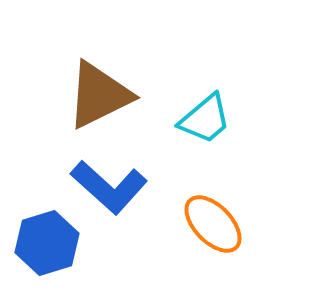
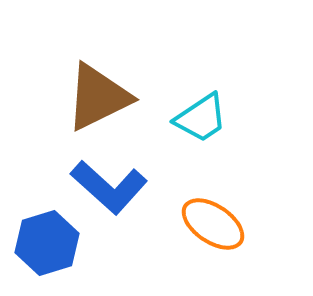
brown triangle: moved 1 px left, 2 px down
cyan trapezoid: moved 4 px left, 1 px up; rotated 6 degrees clockwise
orange ellipse: rotated 12 degrees counterclockwise
